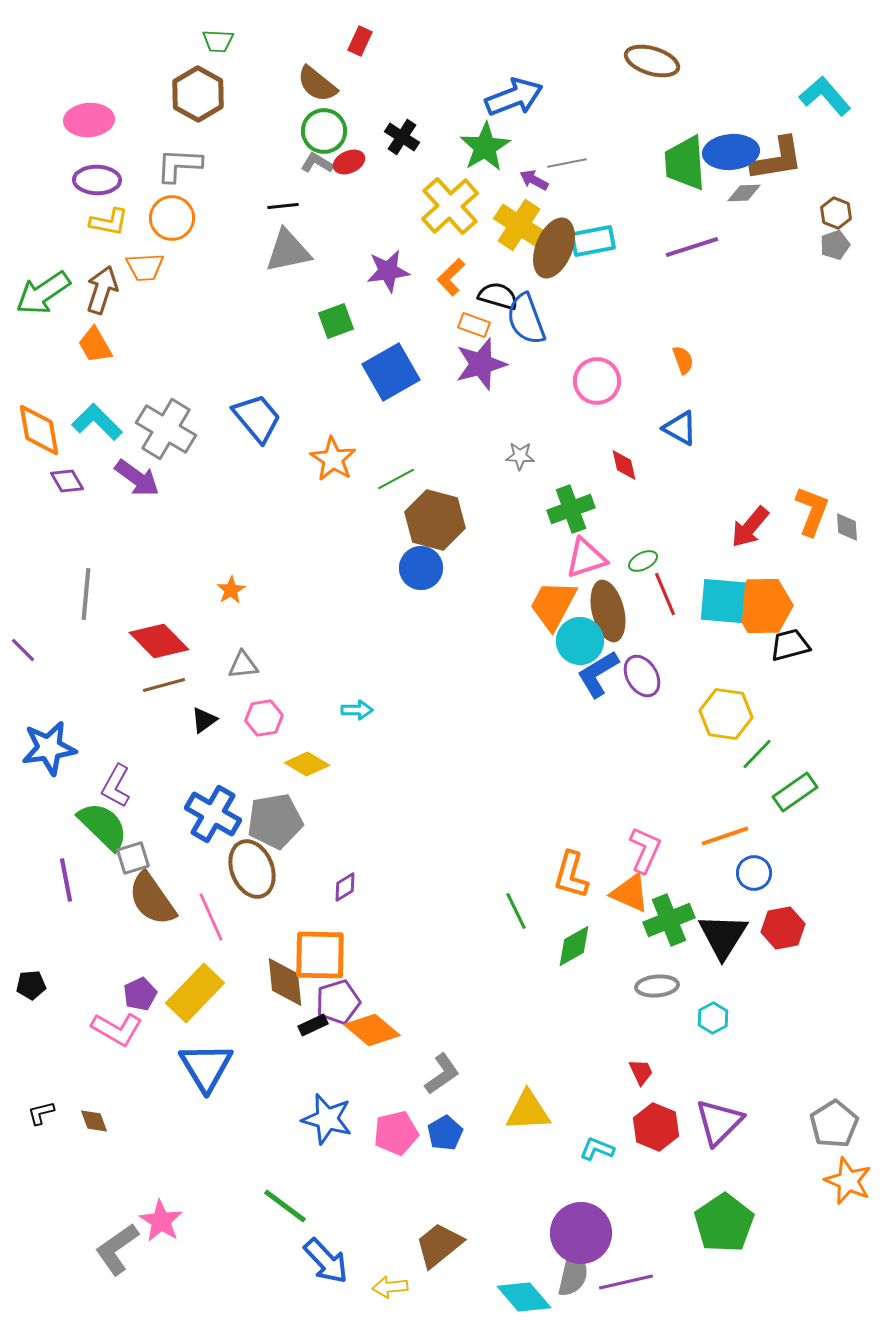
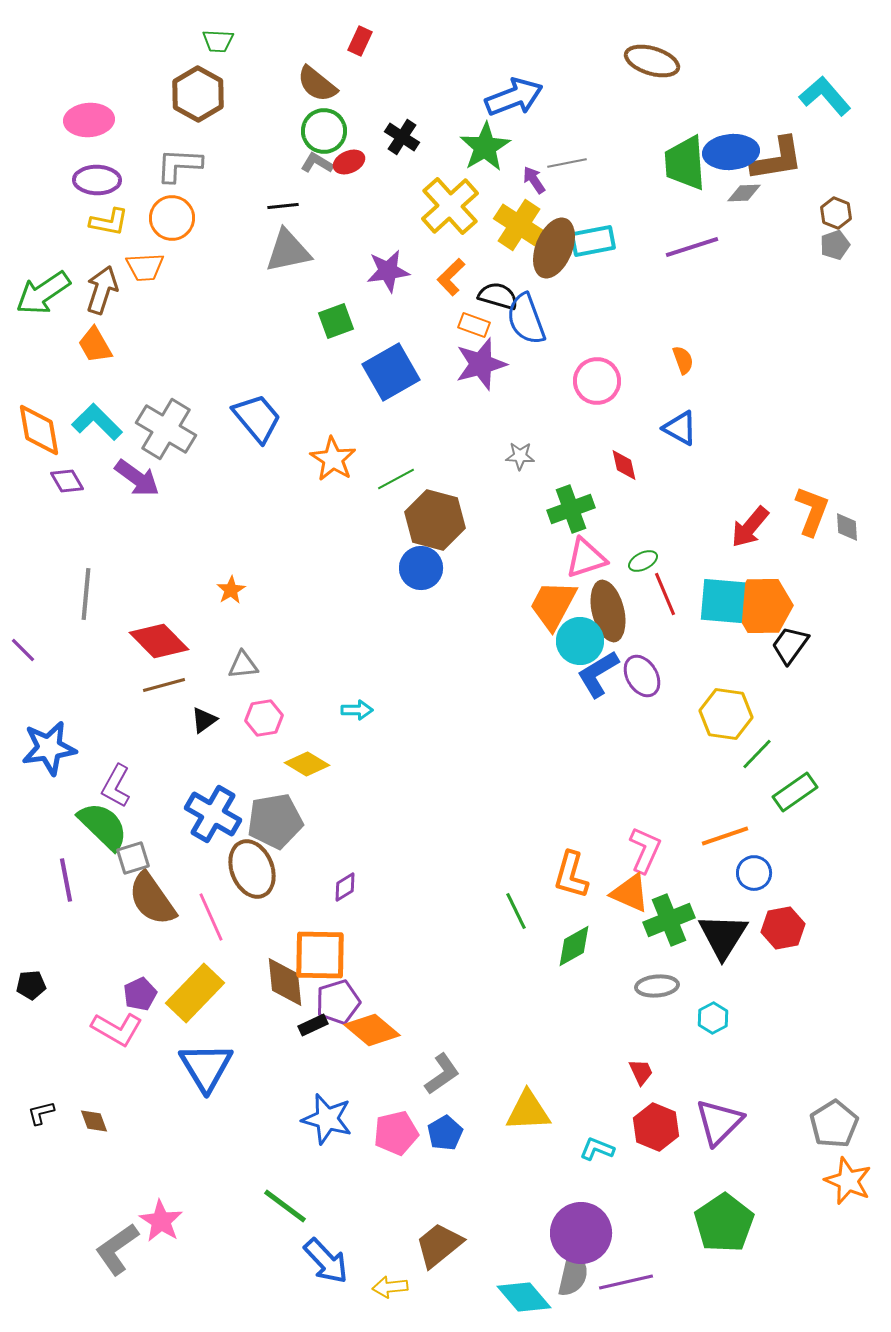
purple arrow at (534, 180): rotated 28 degrees clockwise
black trapezoid at (790, 645): rotated 39 degrees counterclockwise
